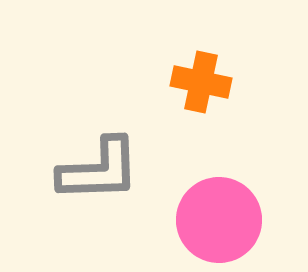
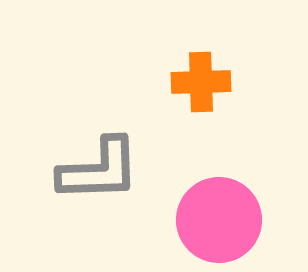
orange cross: rotated 14 degrees counterclockwise
